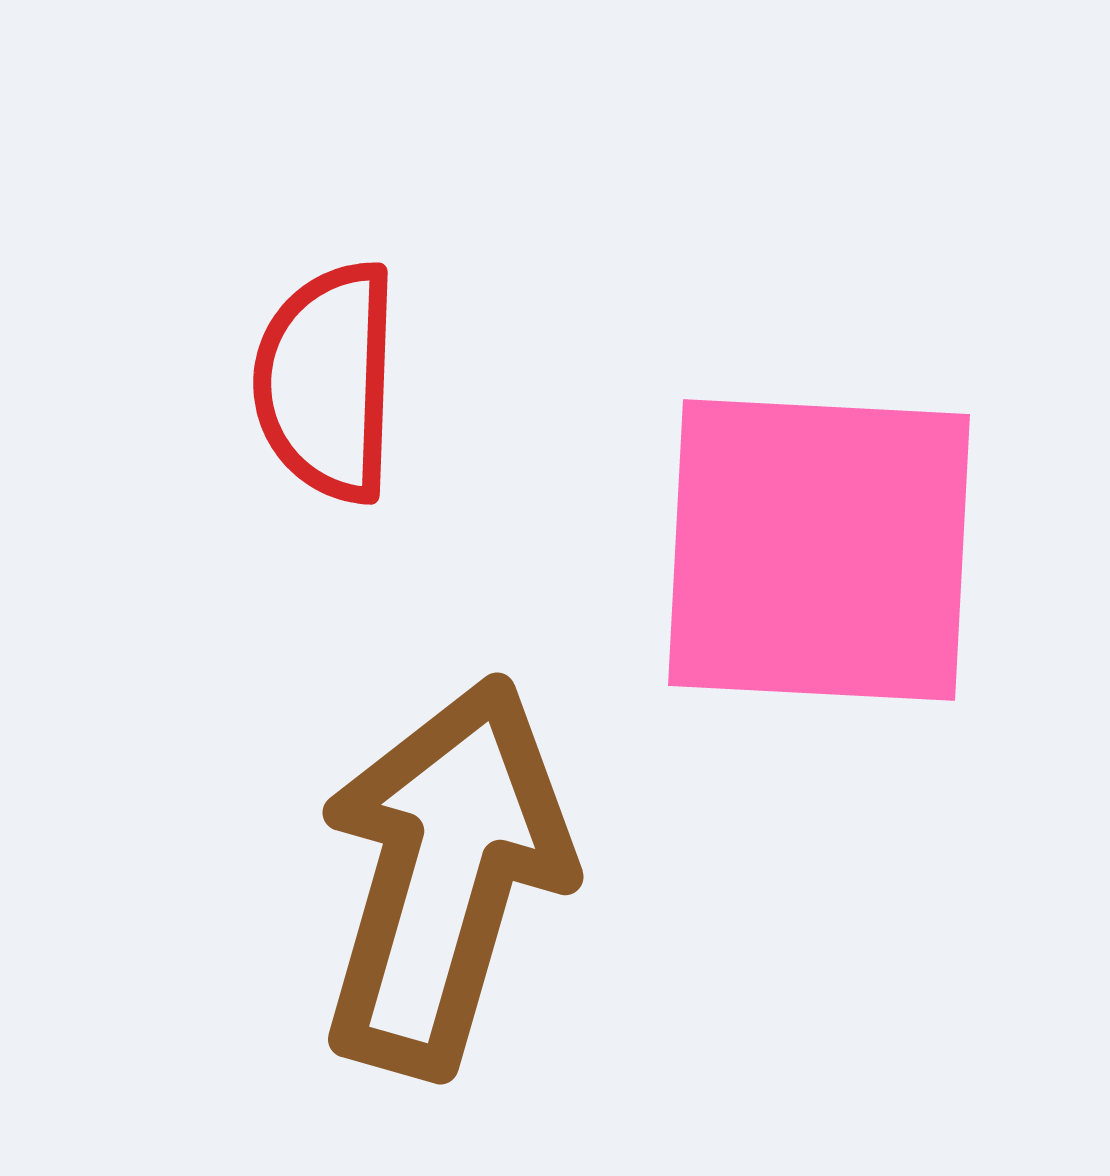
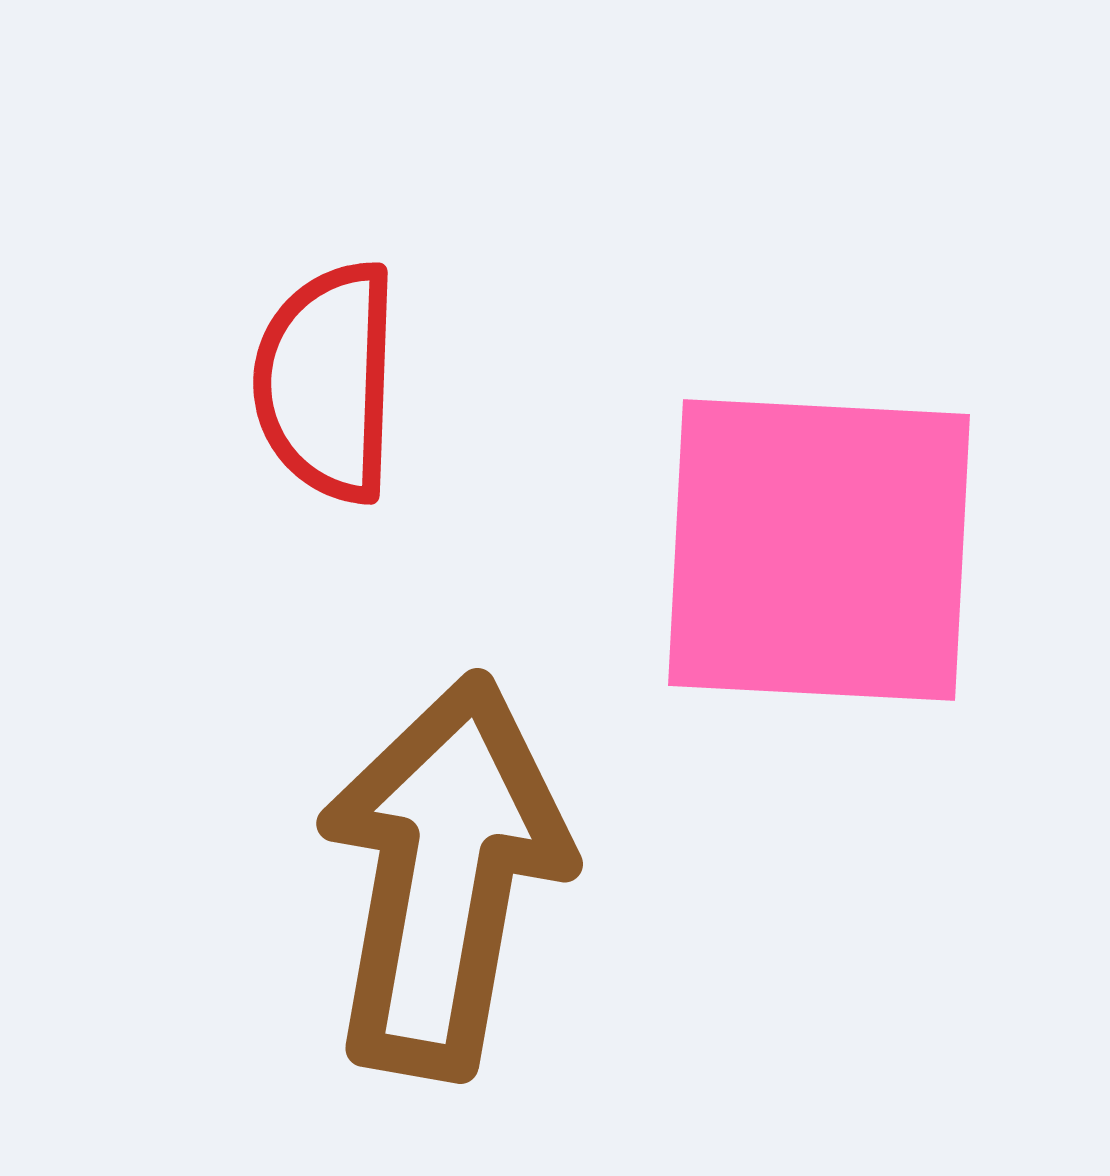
brown arrow: rotated 6 degrees counterclockwise
